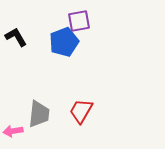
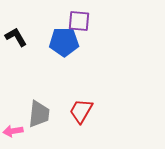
purple square: rotated 15 degrees clockwise
blue pentagon: rotated 20 degrees clockwise
